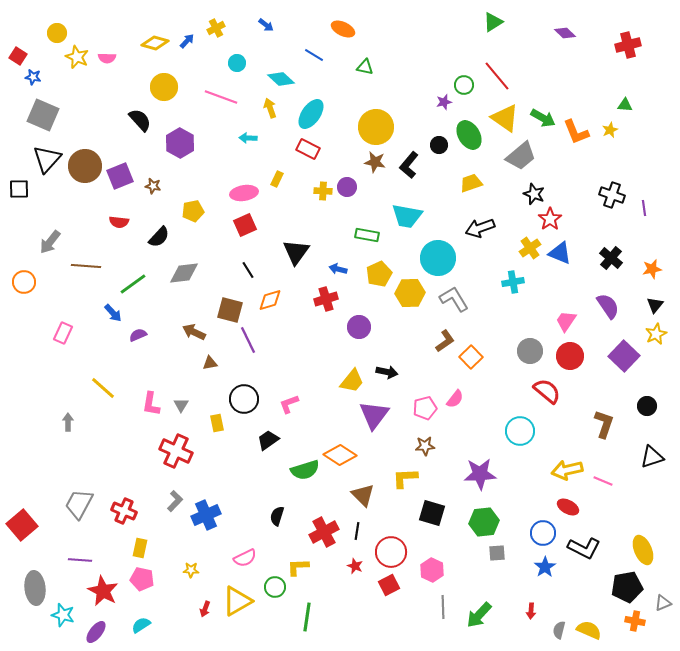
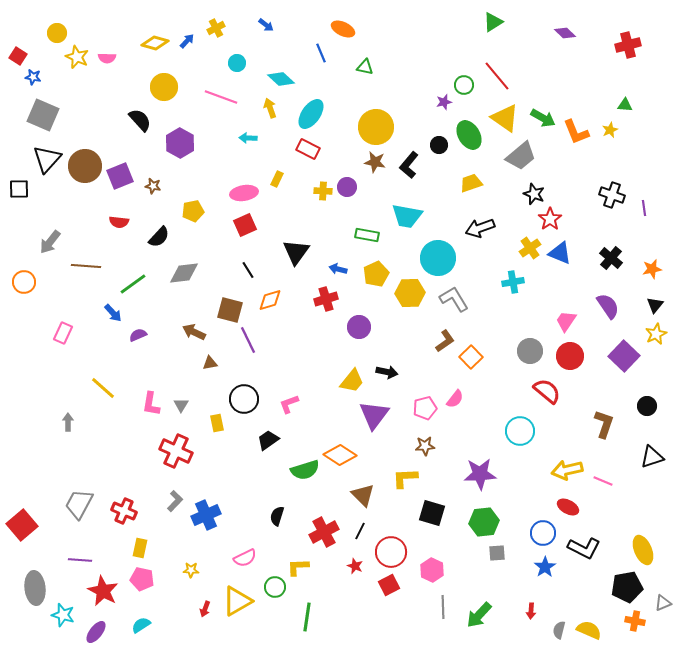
blue line at (314, 55): moved 7 px right, 2 px up; rotated 36 degrees clockwise
yellow pentagon at (379, 274): moved 3 px left
black line at (357, 531): moved 3 px right; rotated 18 degrees clockwise
